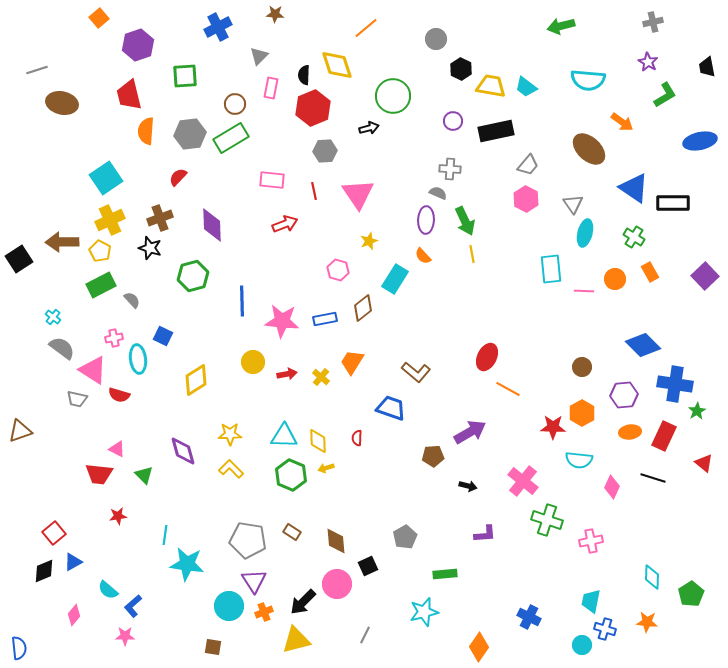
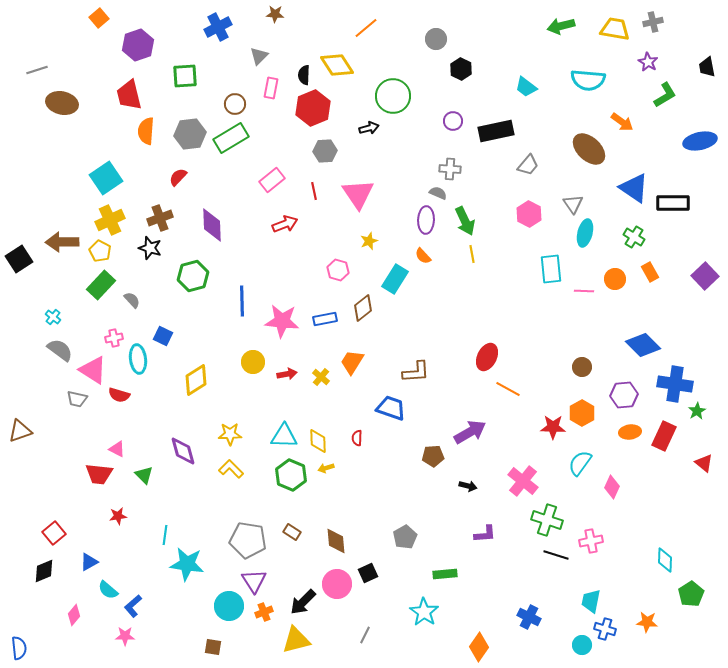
yellow diamond at (337, 65): rotated 16 degrees counterclockwise
yellow trapezoid at (491, 86): moved 124 px right, 57 px up
pink rectangle at (272, 180): rotated 45 degrees counterclockwise
pink hexagon at (526, 199): moved 3 px right, 15 px down
green rectangle at (101, 285): rotated 20 degrees counterclockwise
gray semicircle at (62, 348): moved 2 px left, 2 px down
brown L-shape at (416, 372): rotated 44 degrees counterclockwise
cyan semicircle at (579, 460): moved 1 px right, 3 px down; rotated 120 degrees clockwise
black line at (653, 478): moved 97 px left, 77 px down
blue triangle at (73, 562): moved 16 px right
black square at (368, 566): moved 7 px down
cyan diamond at (652, 577): moved 13 px right, 17 px up
cyan star at (424, 612): rotated 24 degrees counterclockwise
